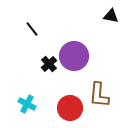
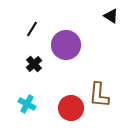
black triangle: rotated 21 degrees clockwise
black line: rotated 70 degrees clockwise
purple circle: moved 8 px left, 11 px up
black cross: moved 15 px left
red circle: moved 1 px right
